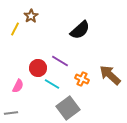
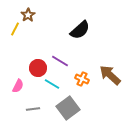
brown star: moved 3 px left, 1 px up
gray line: moved 22 px right, 4 px up
